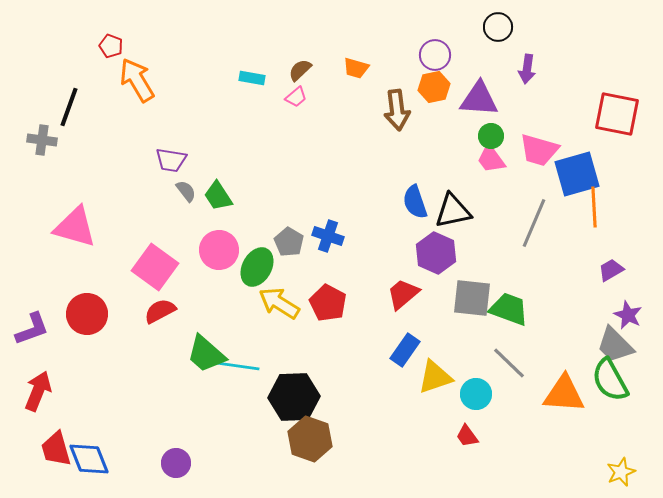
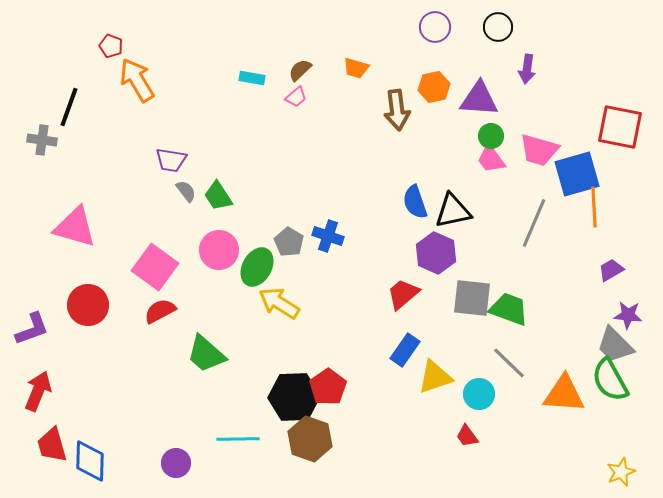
purple circle at (435, 55): moved 28 px up
red square at (617, 114): moved 3 px right, 13 px down
red pentagon at (328, 303): moved 84 px down; rotated 9 degrees clockwise
red circle at (87, 314): moved 1 px right, 9 px up
purple star at (628, 315): rotated 20 degrees counterclockwise
cyan line at (238, 366): moved 73 px down; rotated 9 degrees counterclockwise
cyan circle at (476, 394): moved 3 px right
red trapezoid at (56, 449): moved 4 px left, 4 px up
blue diamond at (89, 459): moved 1 px right, 2 px down; rotated 24 degrees clockwise
